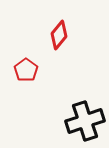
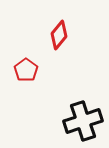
black cross: moved 2 px left
